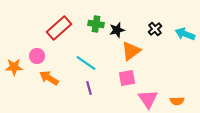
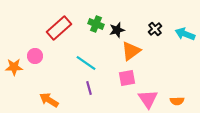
green cross: rotated 14 degrees clockwise
pink circle: moved 2 px left
orange arrow: moved 22 px down
